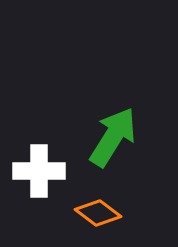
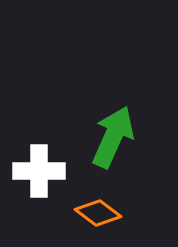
green arrow: rotated 8 degrees counterclockwise
